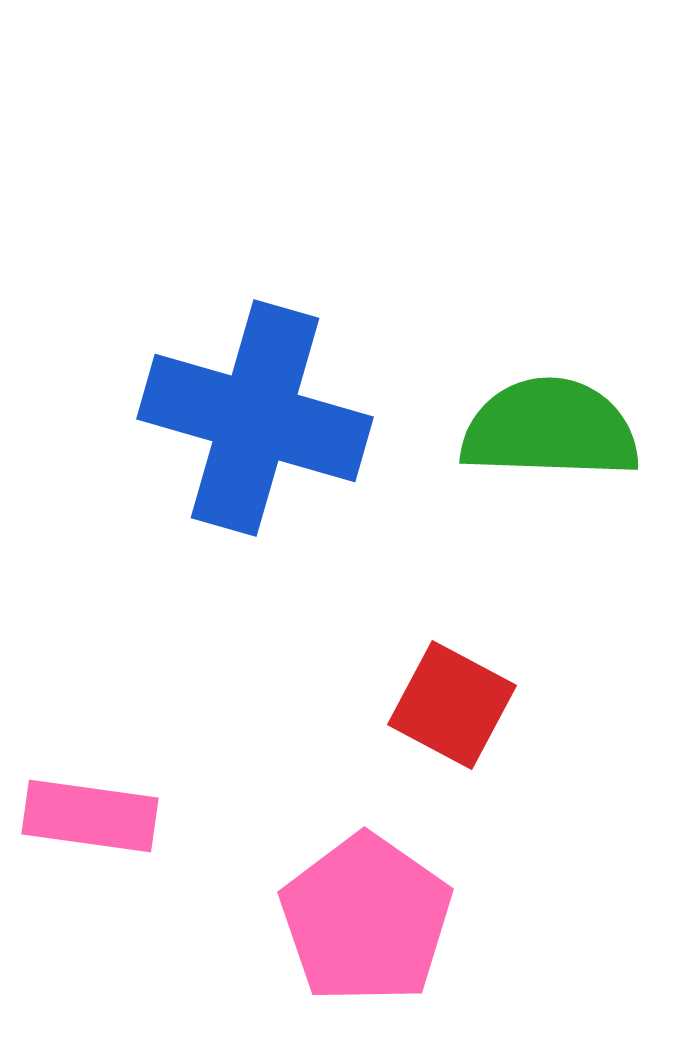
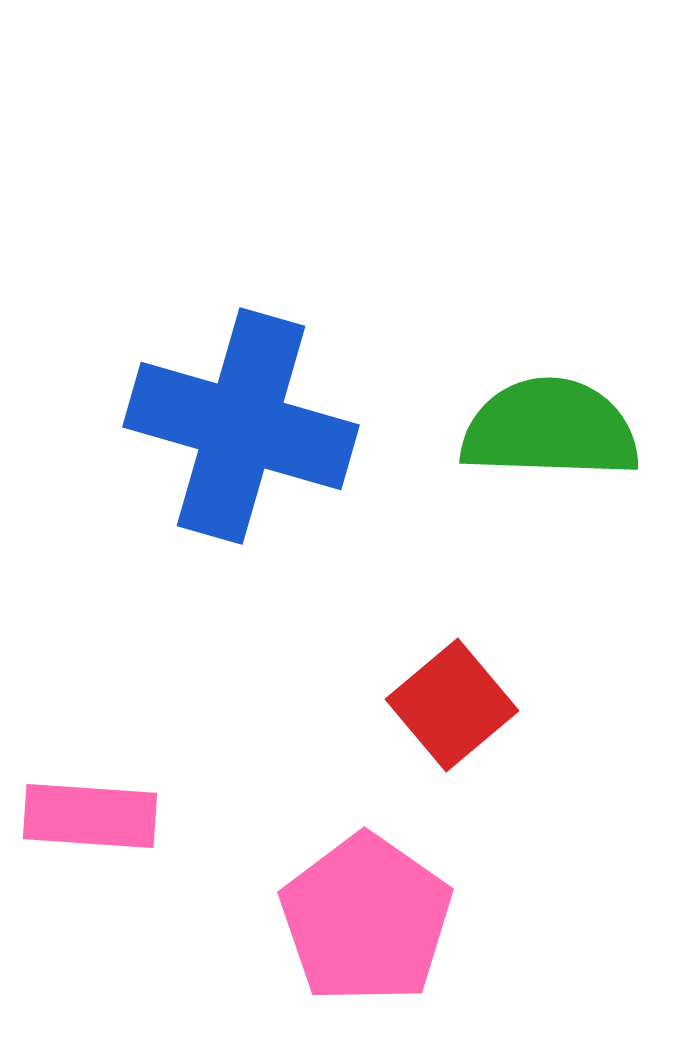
blue cross: moved 14 px left, 8 px down
red square: rotated 22 degrees clockwise
pink rectangle: rotated 4 degrees counterclockwise
